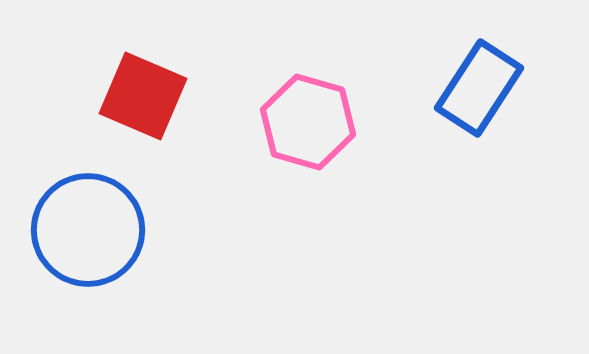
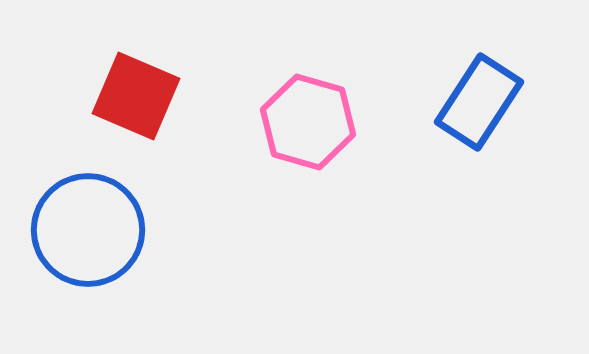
blue rectangle: moved 14 px down
red square: moved 7 px left
